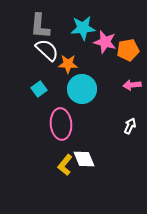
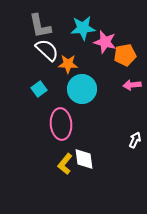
gray L-shape: rotated 16 degrees counterclockwise
orange pentagon: moved 3 px left, 5 px down
white arrow: moved 5 px right, 14 px down
white diamond: rotated 15 degrees clockwise
yellow L-shape: moved 1 px up
